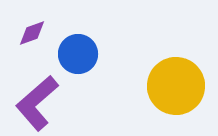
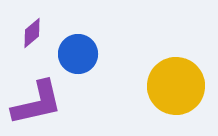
purple diamond: rotated 20 degrees counterclockwise
purple L-shape: rotated 152 degrees counterclockwise
